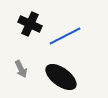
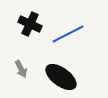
blue line: moved 3 px right, 2 px up
